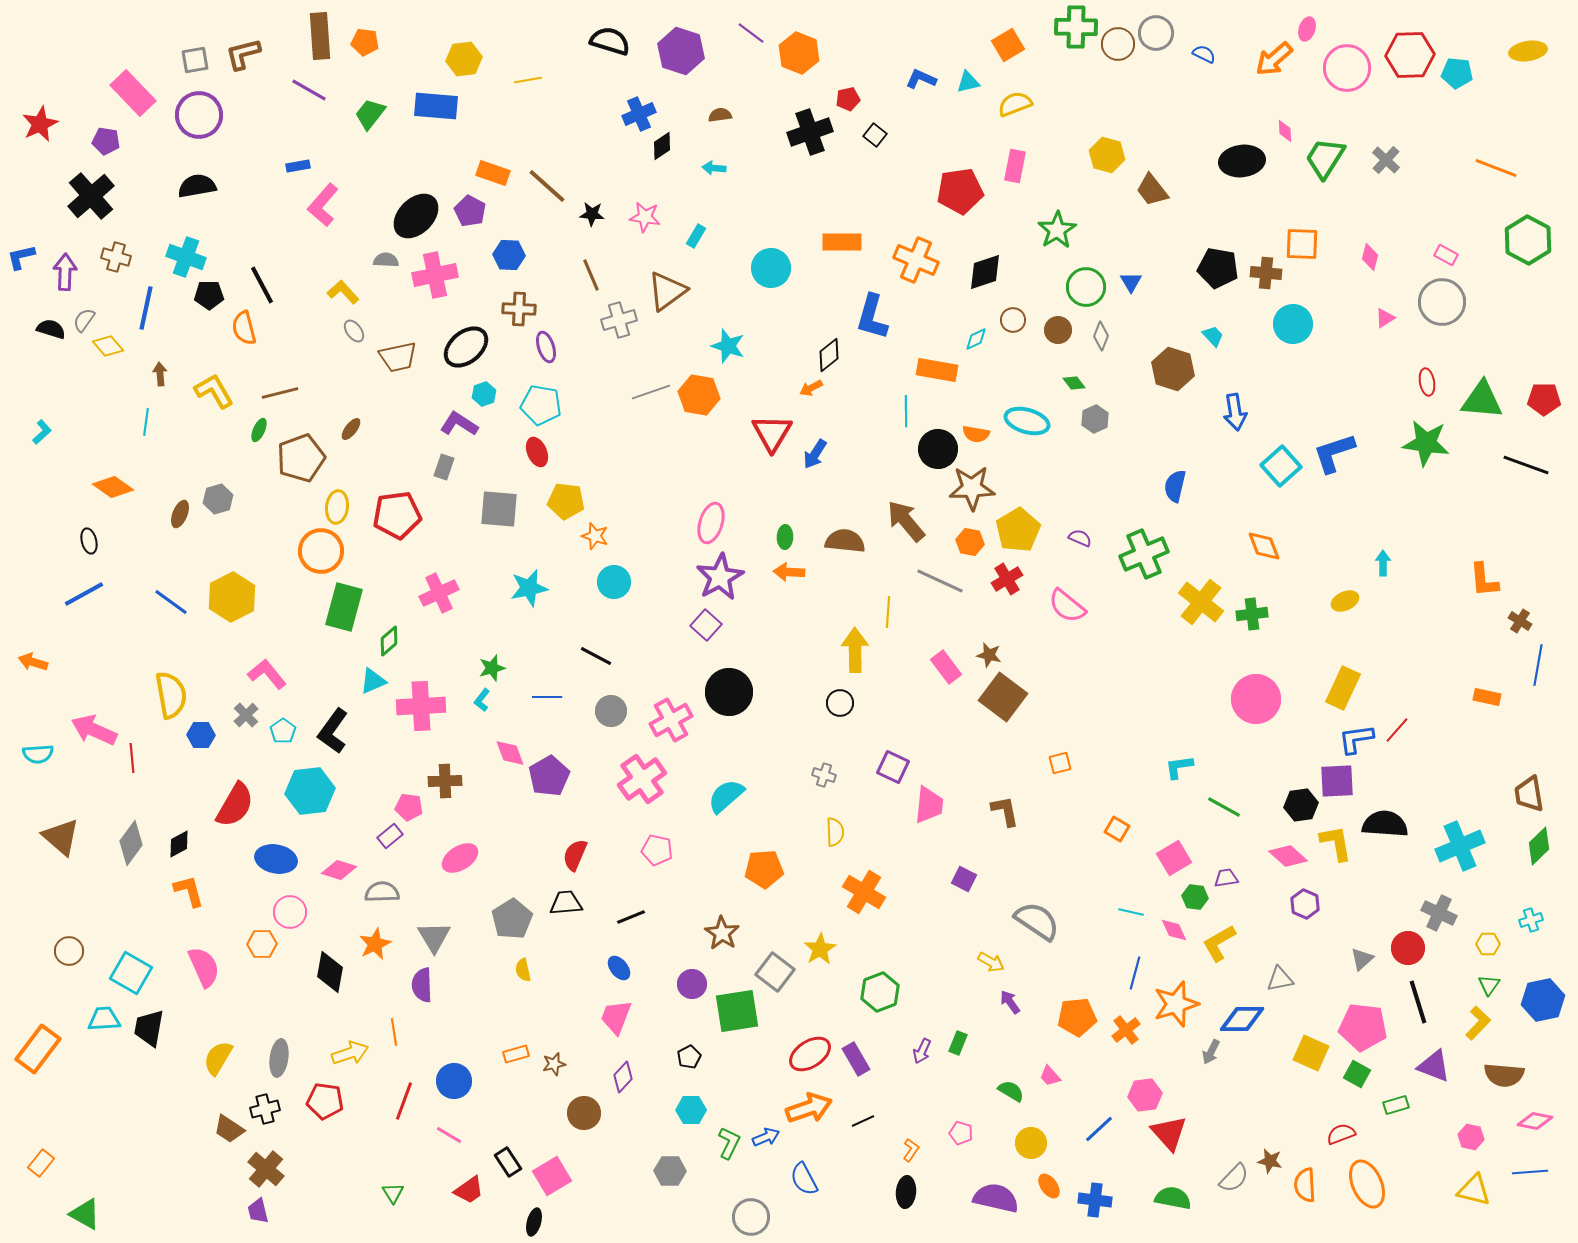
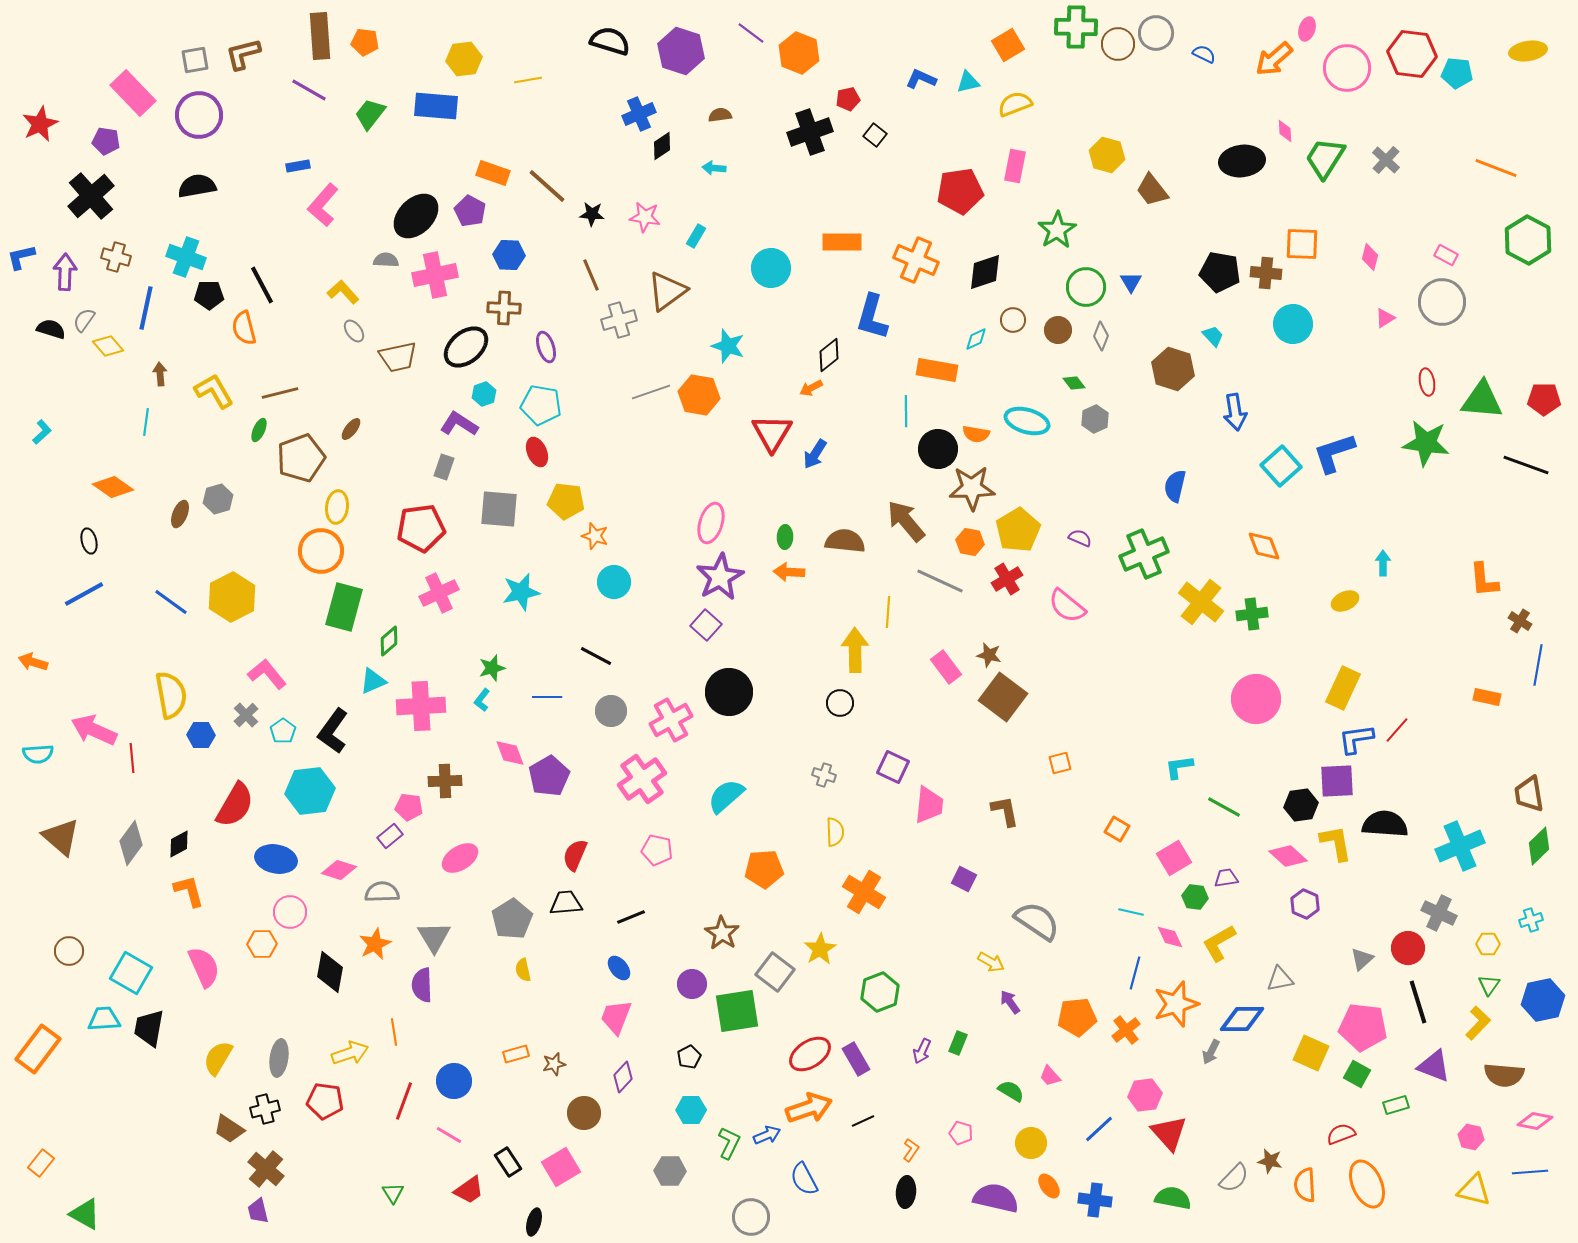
red hexagon at (1410, 55): moved 2 px right, 1 px up; rotated 9 degrees clockwise
black pentagon at (1218, 268): moved 2 px right, 4 px down
brown cross at (519, 309): moved 15 px left, 1 px up
red pentagon at (397, 515): moved 24 px right, 13 px down
cyan star at (529, 588): moved 8 px left, 4 px down
pink diamond at (1174, 930): moved 4 px left, 7 px down
blue arrow at (766, 1137): moved 1 px right, 2 px up
pink square at (552, 1176): moved 9 px right, 9 px up
